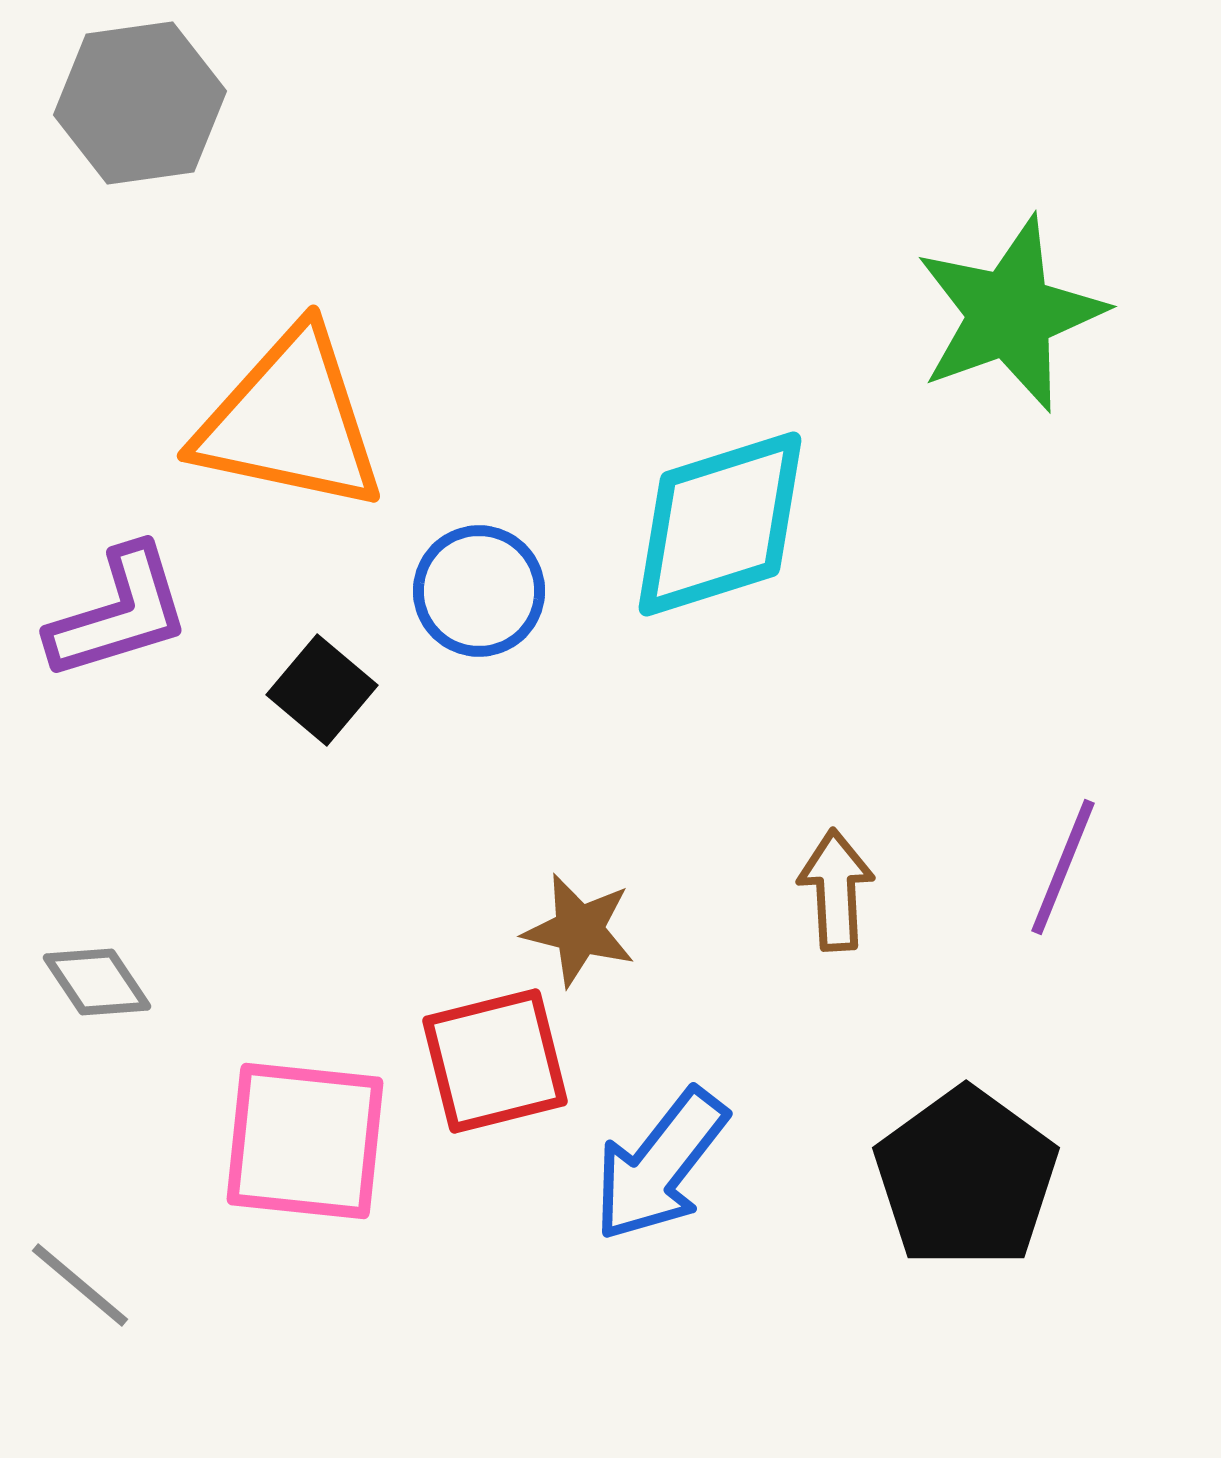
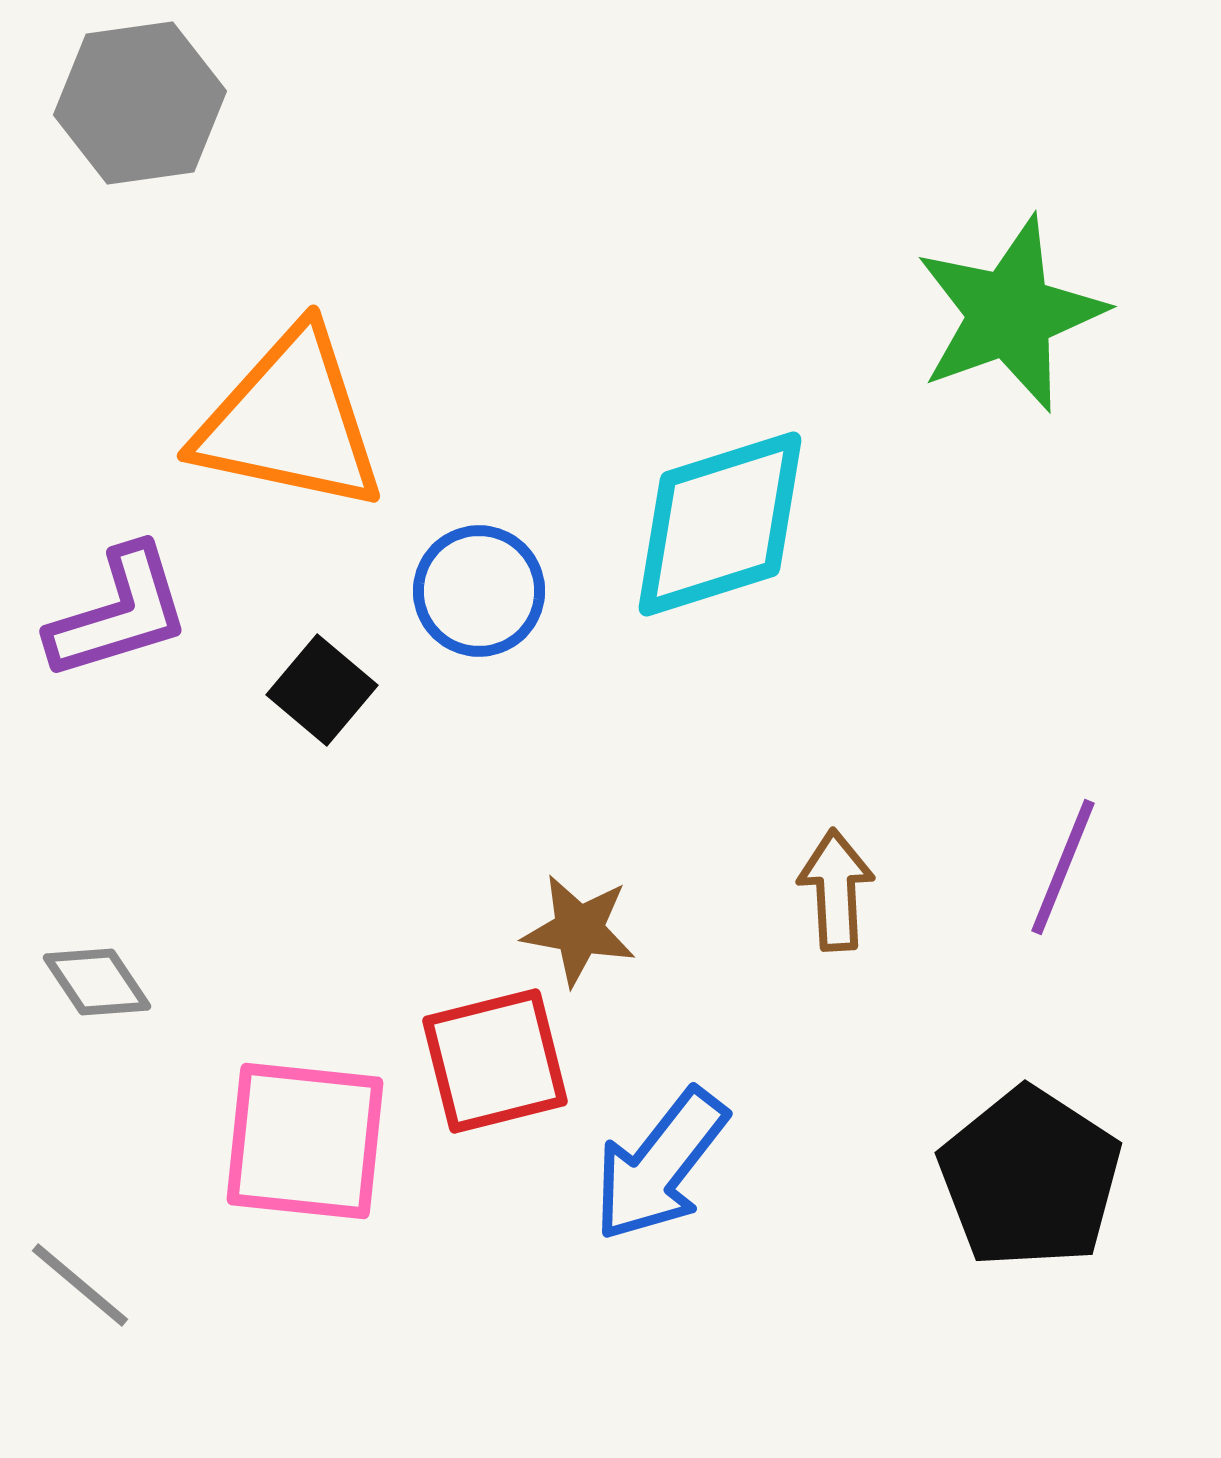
brown star: rotated 4 degrees counterclockwise
black pentagon: moved 64 px right; rotated 3 degrees counterclockwise
